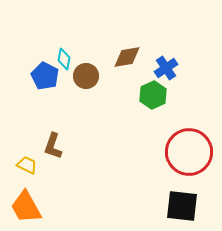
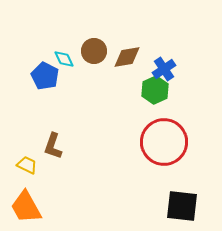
cyan diamond: rotated 35 degrees counterclockwise
blue cross: moved 2 px left, 1 px down
brown circle: moved 8 px right, 25 px up
green hexagon: moved 2 px right, 5 px up
red circle: moved 25 px left, 10 px up
